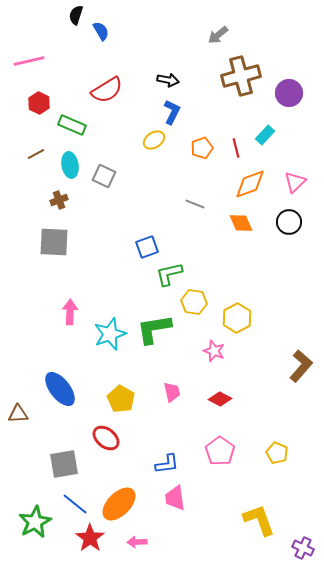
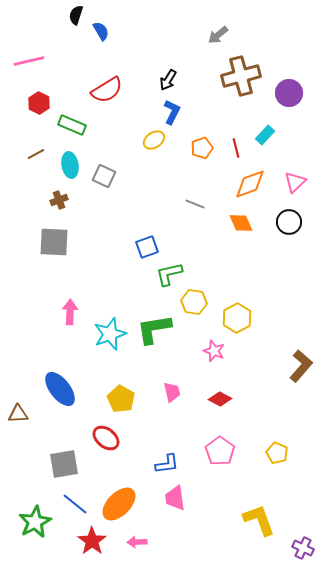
black arrow at (168, 80): rotated 110 degrees clockwise
red star at (90, 538): moved 2 px right, 3 px down
